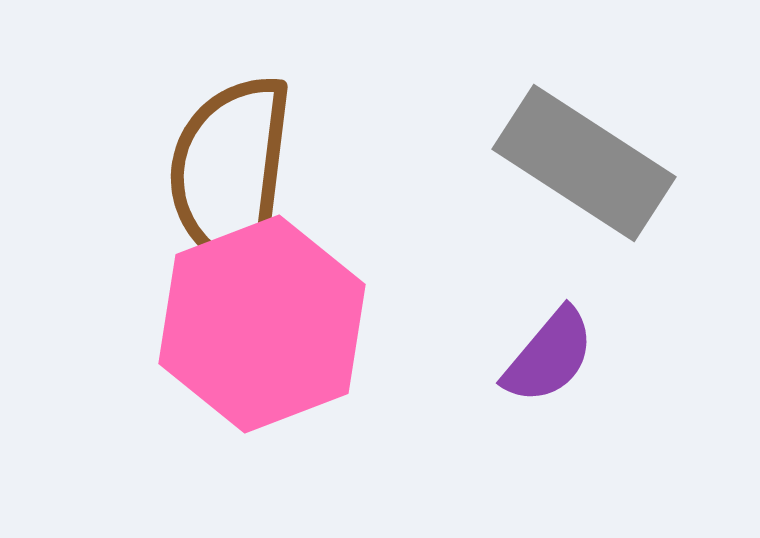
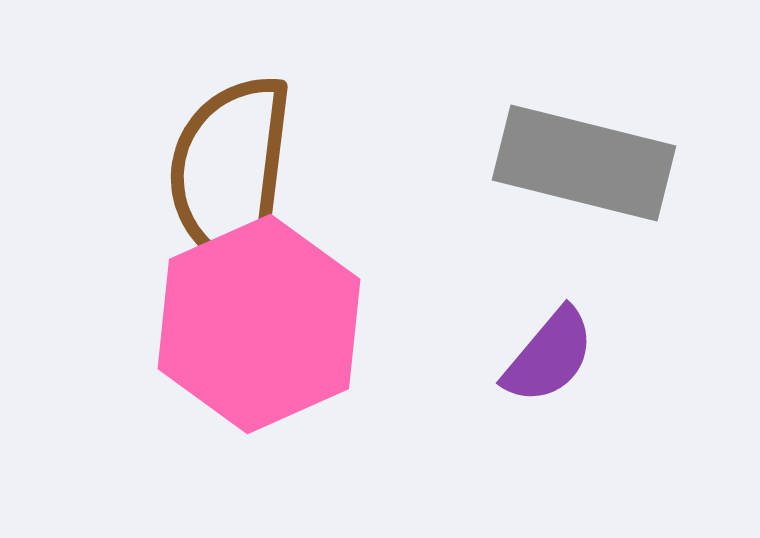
gray rectangle: rotated 19 degrees counterclockwise
pink hexagon: moved 3 px left; rotated 3 degrees counterclockwise
